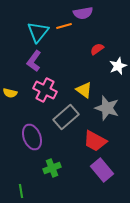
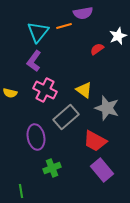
white star: moved 30 px up
purple ellipse: moved 4 px right; rotated 10 degrees clockwise
